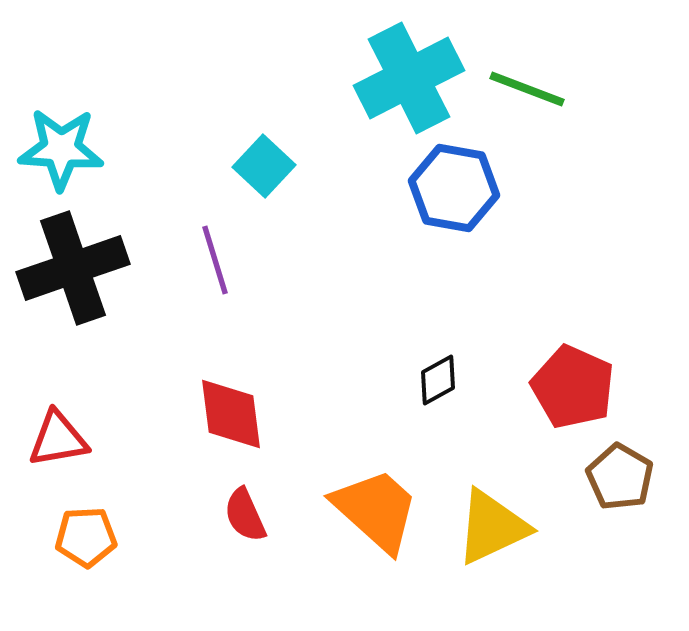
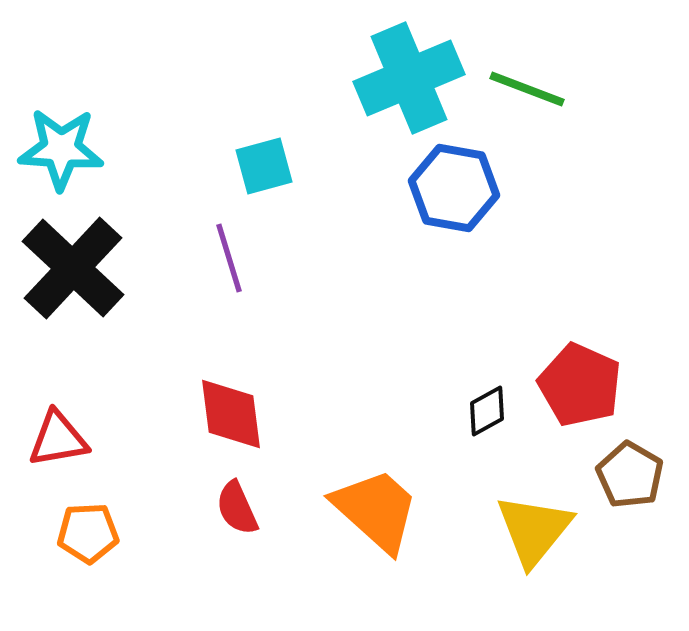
cyan cross: rotated 4 degrees clockwise
cyan square: rotated 32 degrees clockwise
purple line: moved 14 px right, 2 px up
black cross: rotated 28 degrees counterclockwise
black diamond: moved 49 px right, 31 px down
red pentagon: moved 7 px right, 2 px up
brown pentagon: moved 10 px right, 2 px up
red semicircle: moved 8 px left, 7 px up
yellow triangle: moved 42 px right, 3 px down; rotated 26 degrees counterclockwise
orange pentagon: moved 2 px right, 4 px up
